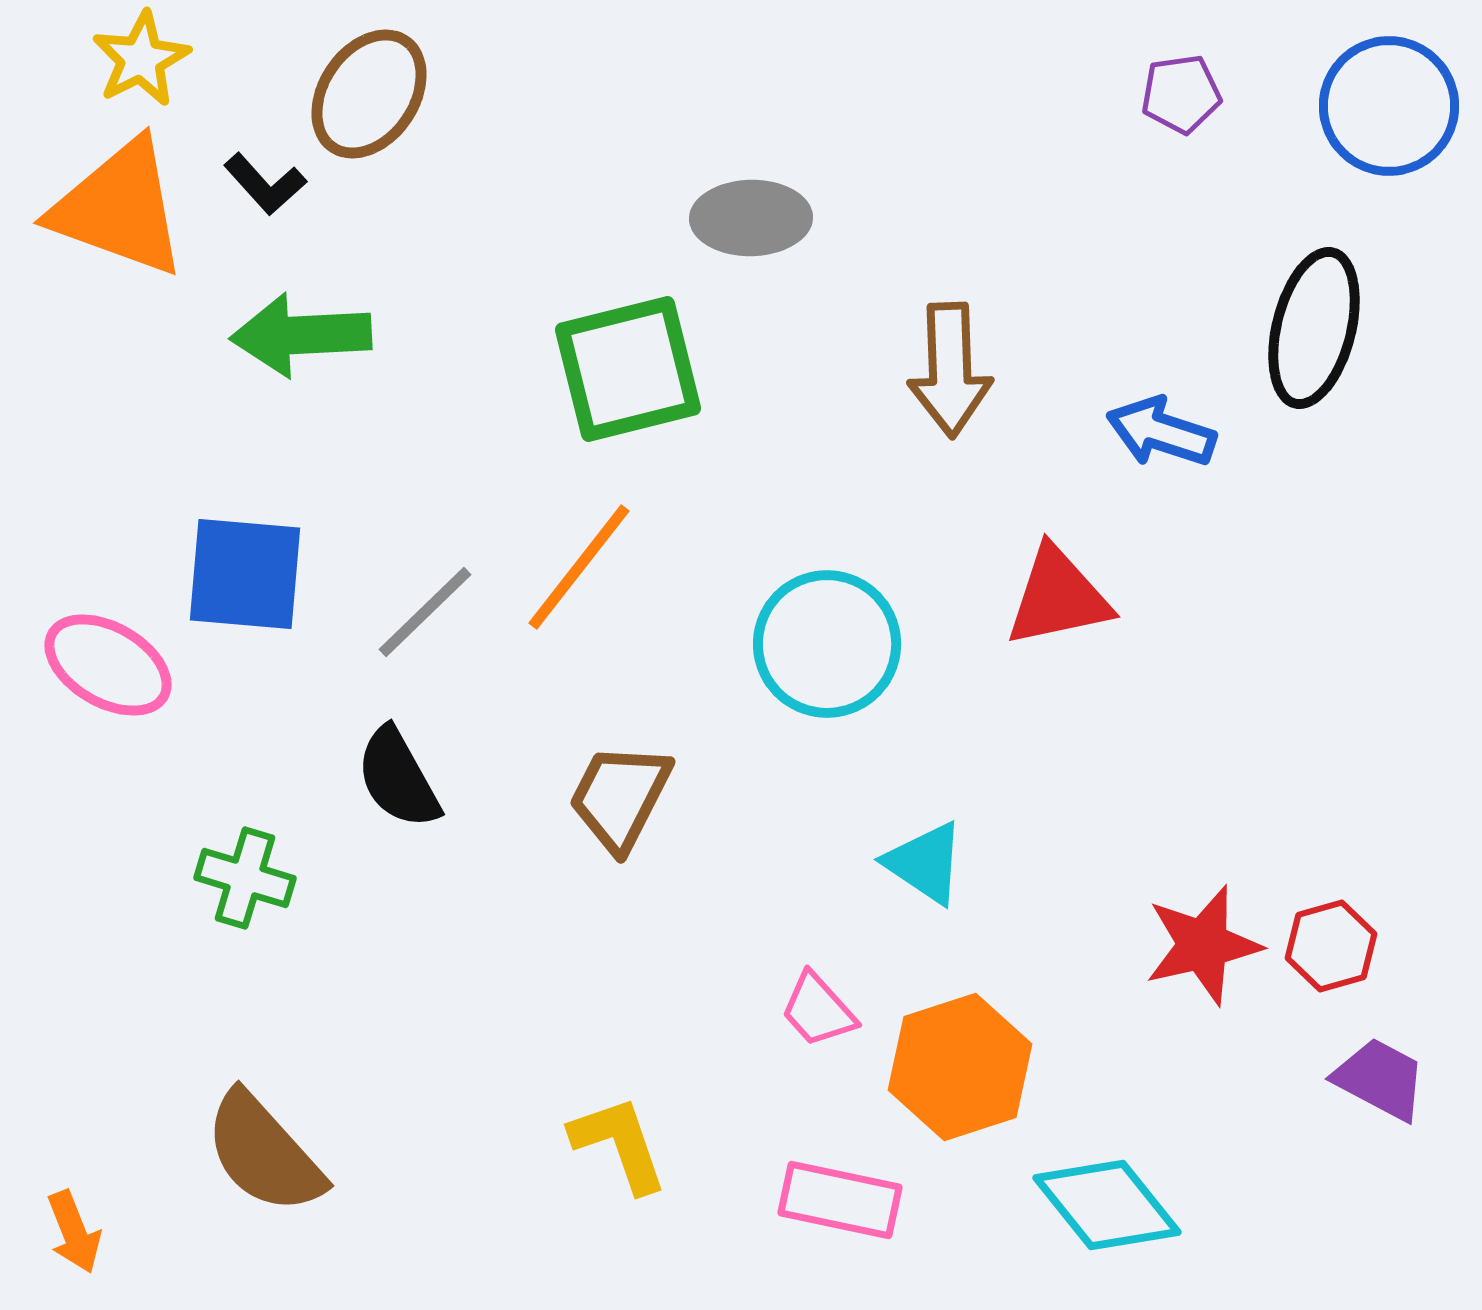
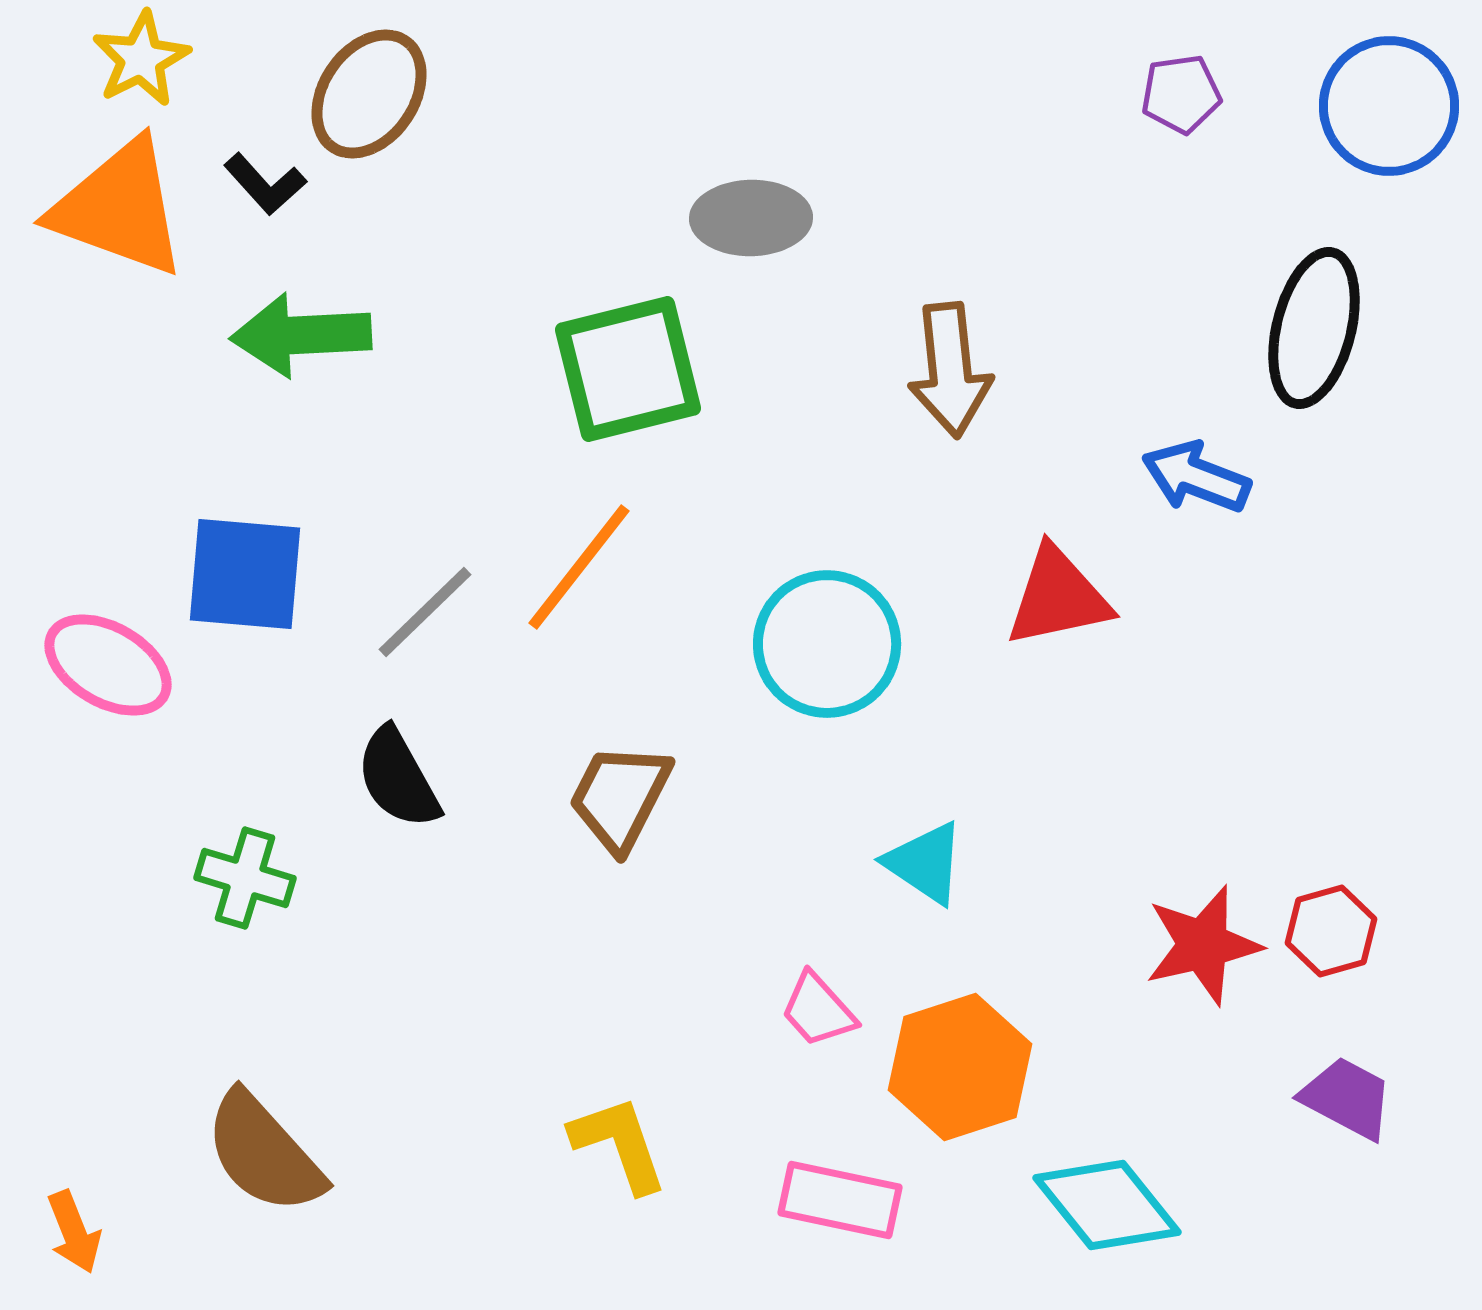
brown arrow: rotated 4 degrees counterclockwise
blue arrow: moved 35 px right, 45 px down; rotated 3 degrees clockwise
red hexagon: moved 15 px up
purple trapezoid: moved 33 px left, 19 px down
